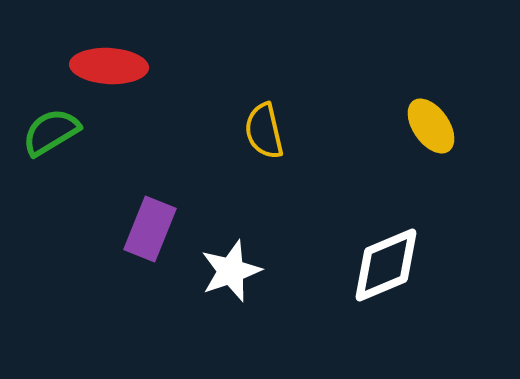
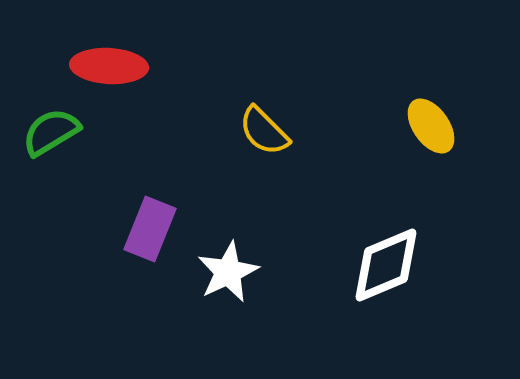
yellow semicircle: rotated 32 degrees counterclockwise
white star: moved 3 px left, 1 px down; rotated 6 degrees counterclockwise
